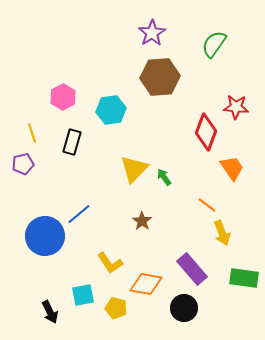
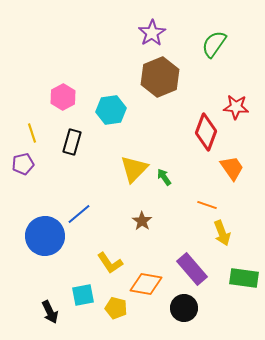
brown hexagon: rotated 18 degrees counterclockwise
orange line: rotated 18 degrees counterclockwise
